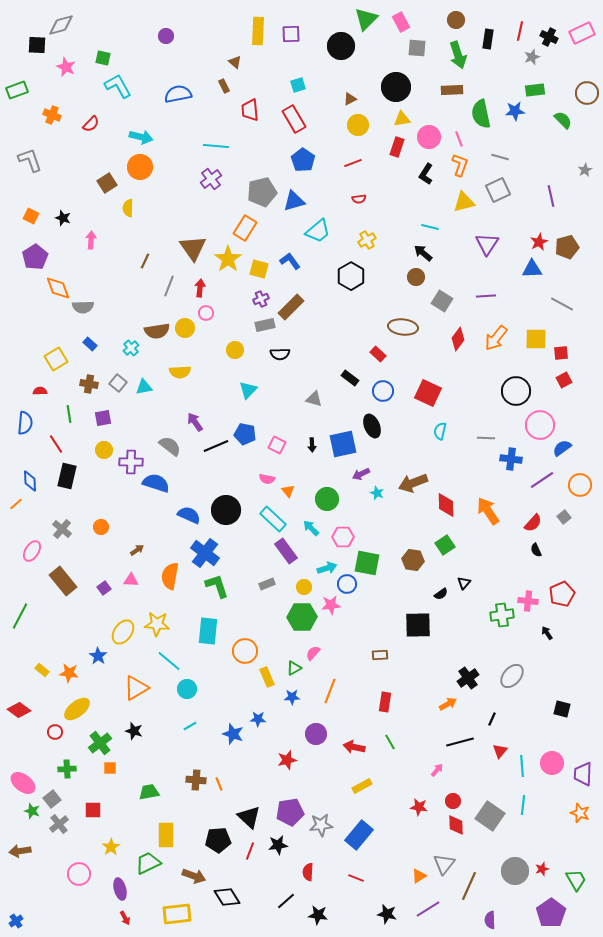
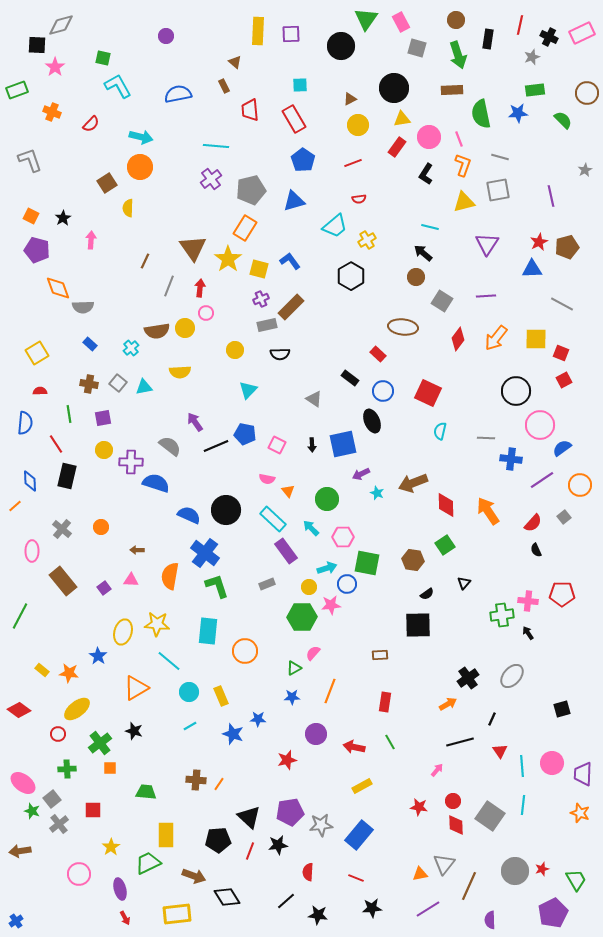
green triangle at (366, 19): rotated 10 degrees counterclockwise
red line at (520, 31): moved 6 px up
gray square at (417, 48): rotated 12 degrees clockwise
pink star at (66, 67): moved 11 px left; rotated 12 degrees clockwise
cyan square at (298, 85): moved 2 px right; rotated 14 degrees clockwise
black circle at (396, 87): moved 2 px left, 1 px down
blue star at (515, 111): moved 3 px right, 2 px down
orange cross at (52, 115): moved 3 px up
red rectangle at (397, 147): rotated 18 degrees clockwise
orange L-shape at (460, 165): moved 3 px right
gray square at (498, 190): rotated 15 degrees clockwise
gray pentagon at (262, 192): moved 11 px left, 2 px up
black star at (63, 218): rotated 21 degrees clockwise
cyan trapezoid at (318, 231): moved 17 px right, 5 px up
purple pentagon at (35, 257): moved 2 px right, 7 px up; rotated 25 degrees counterclockwise
gray rectangle at (265, 325): moved 2 px right
red square at (561, 353): rotated 28 degrees clockwise
yellow square at (56, 359): moved 19 px left, 6 px up
gray triangle at (314, 399): rotated 18 degrees clockwise
black ellipse at (372, 426): moved 5 px up
orange line at (16, 504): moved 1 px left, 2 px down
brown arrow at (137, 550): rotated 144 degrees counterclockwise
pink ellipse at (32, 551): rotated 30 degrees counterclockwise
yellow circle at (304, 587): moved 5 px right
black semicircle at (441, 594): moved 14 px left
red pentagon at (562, 594): rotated 25 degrees clockwise
yellow ellipse at (123, 632): rotated 20 degrees counterclockwise
black arrow at (547, 633): moved 19 px left
yellow rectangle at (267, 677): moved 46 px left, 19 px down
cyan circle at (187, 689): moved 2 px right, 3 px down
black square at (562, 709): rotated 30 degrees counterclockwise
red circle at (55, 732): moved 3 px right, 2 px down
red triangle at (500, 751): rotated 14 degrees counterclockwise
orange line at (219, 784): rotated 56 degrees clockwise
green trapezoid at (149, 792): moved 3 px left; rotated 15 degrees clockwise
orange triangle at (419, 876): moved 1 px right, 2 px up; rotated 21 degrees clockwise
purple pentagon at (551, 913): moved 2 px right; rotated 8 degrees clockwise
black star at (387, 914): moved 15 px left, 6 px up; rotated 18 degrees counterclockwise
